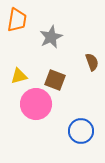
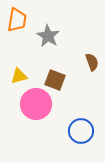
gray star: moved 3 px left, 1 px up; rotated 15 degrees counterclockwise
